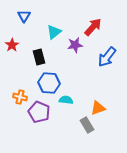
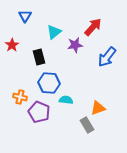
blue triangle: moved 1 px right
